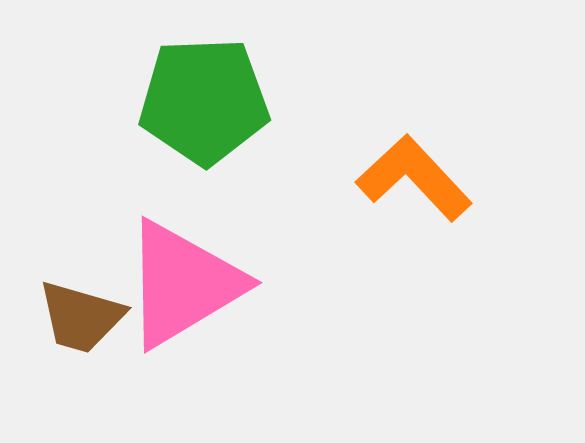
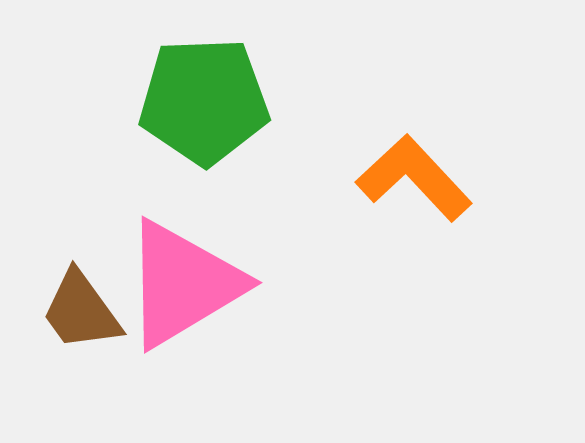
brown trapezoid: moved 6 px up; rotated 38 degrees clockwise
